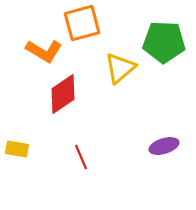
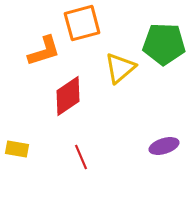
green pentagon: moved 2 px down
orange L-shape: rotated 48 degrees counterclockwise
red diamond: moved 5 px right, 2 px down
